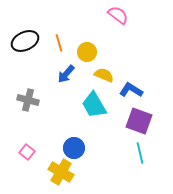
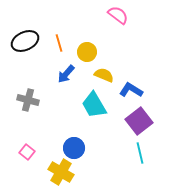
purple square: rotated 32 degrees clockwise
